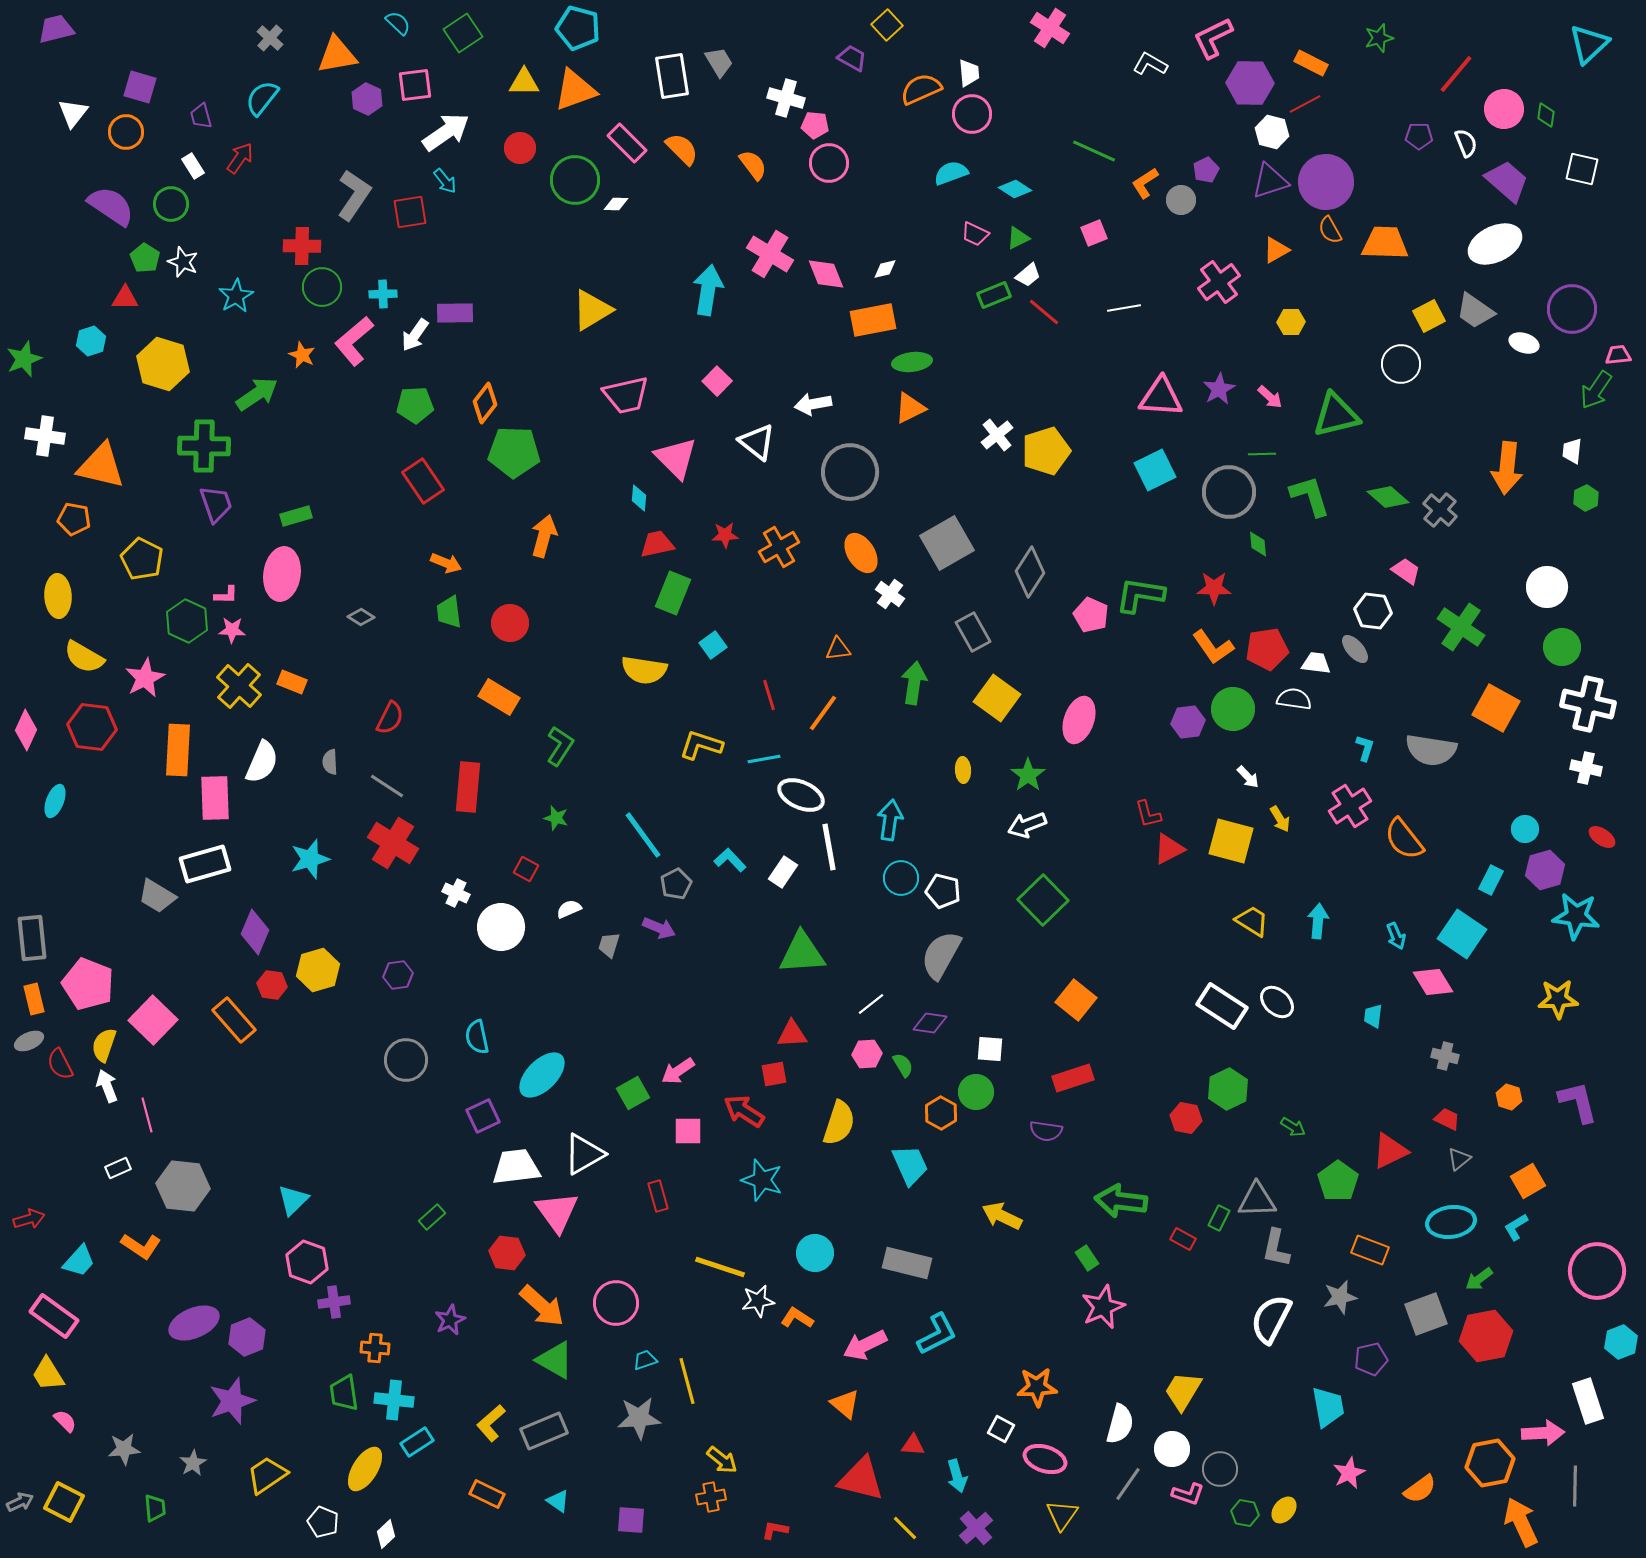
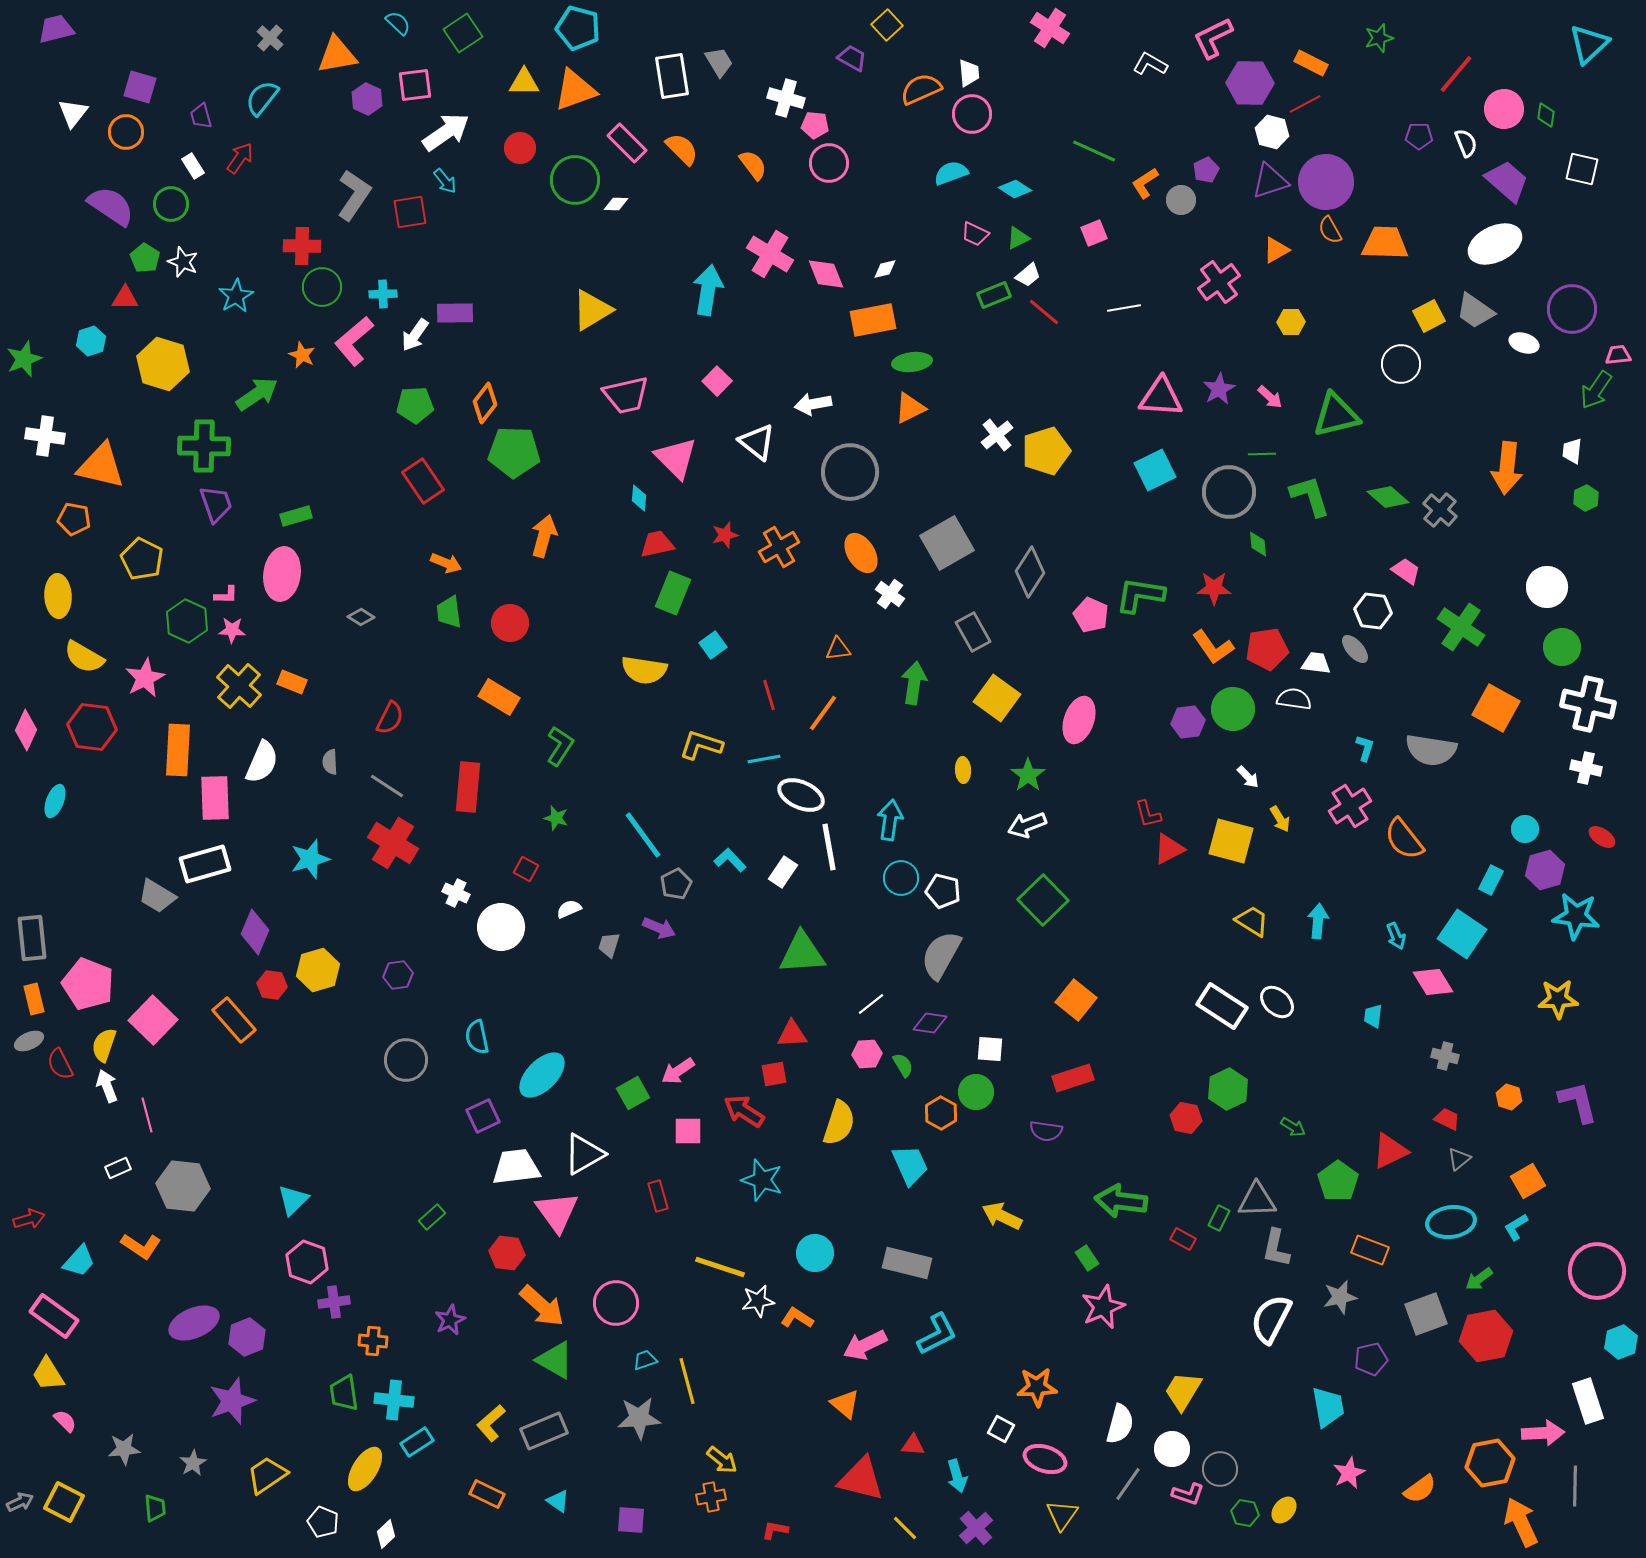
red star at (725, 535): rotated 12 degrees counterclockwise
orange cross at (375, 1348): moved 2 px left, 7 px up
